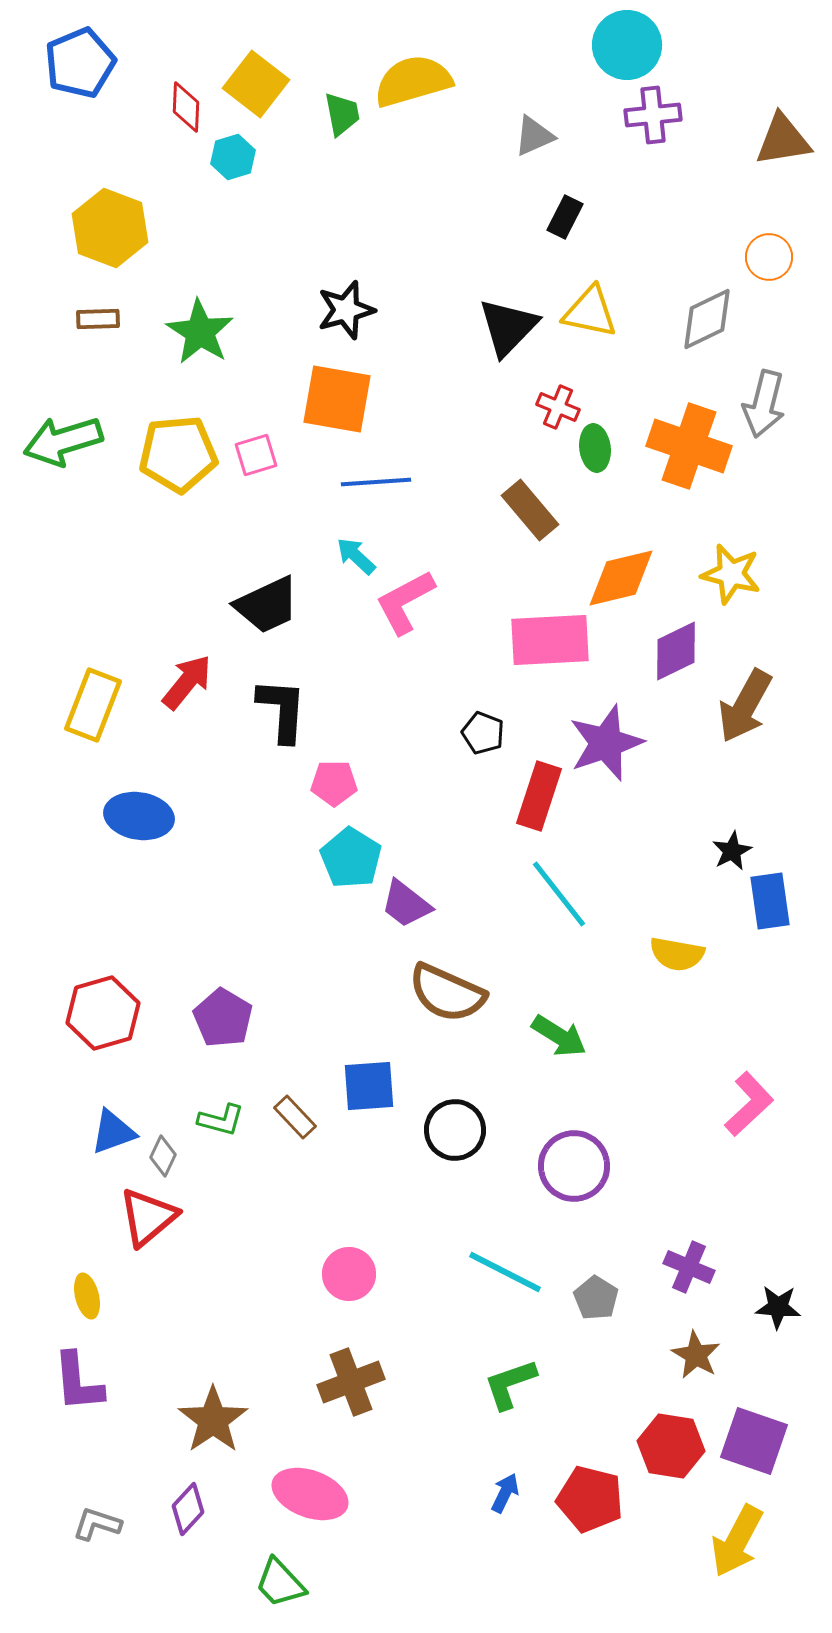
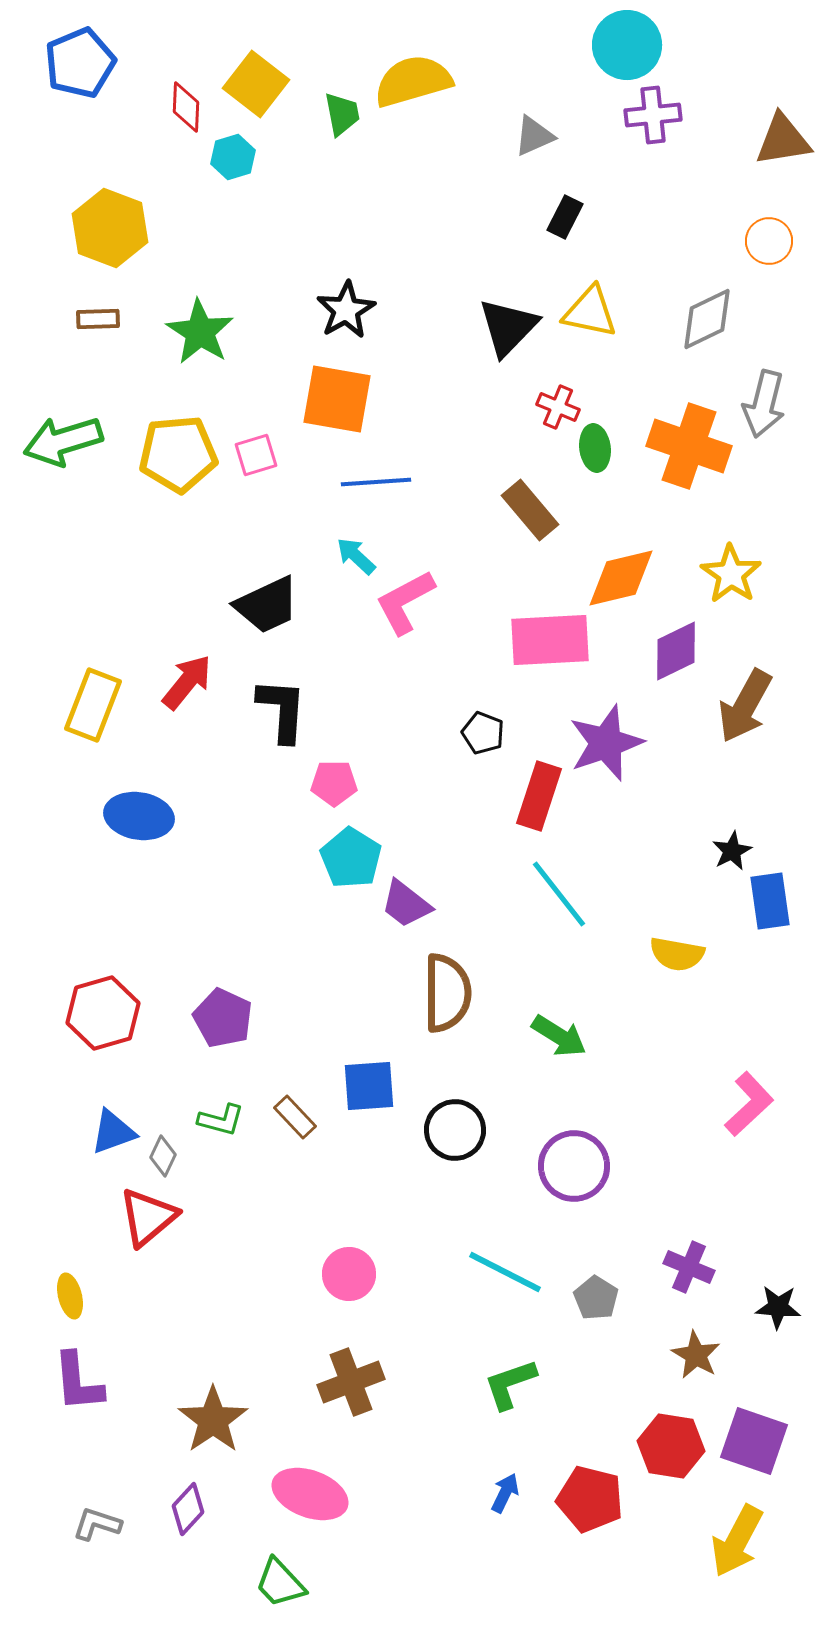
orange circle at (769, 257): moved 16 px up
black star at (346, 310): rotated 14 degrees counterclockwise
yellow star at (731, 574): rotated 20 degrees clockwise
brown semicircle at (447, 993): rotated 114 degrees counterclockwise
purple pentagon at (223, 1018): rotated 6 degrees counterclockwise
yellow ellipse at (87, 1296): moved 17 px left
